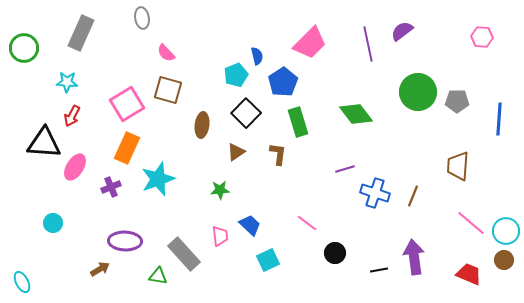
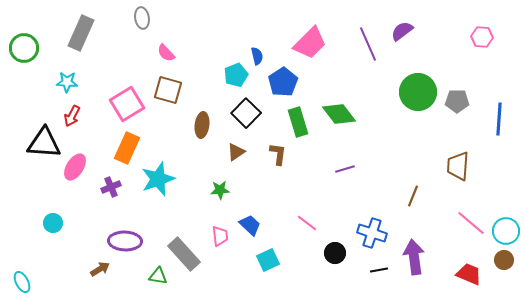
purple line at (368, 44): rotated 12 degrees counterclockwise
green diamond at (356, 114): moved 17 px left
blue cross at (375, 193): moved 3 px left, 40 px down
